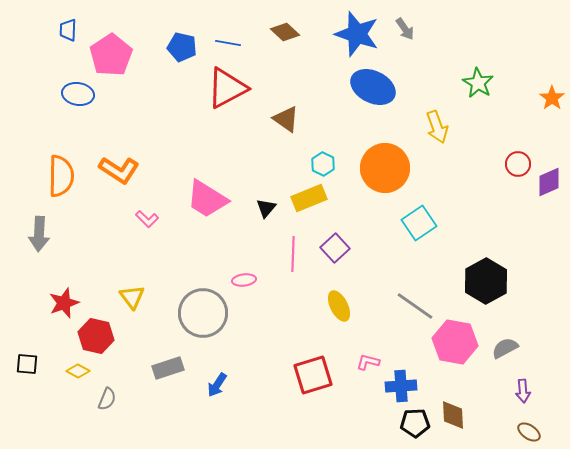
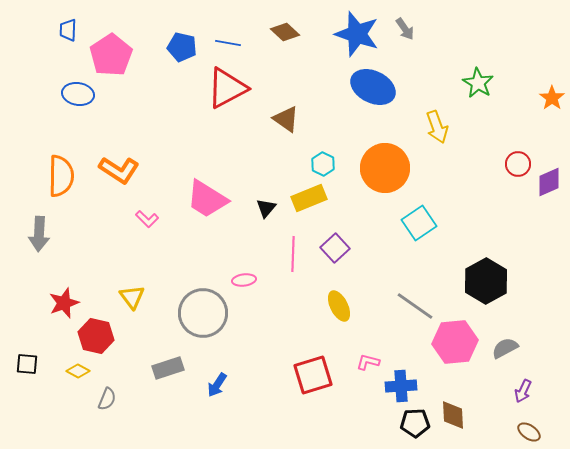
pink hexagon at (455, 342): rotated 15 degrees counterclockwise
purple arrow at (523, 391): rotated 30 degrees clockwise
